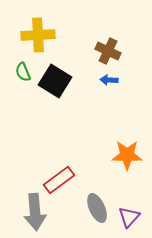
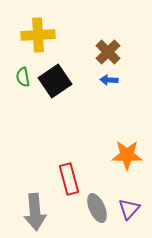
brown cross: moved 1 px down; rotated 20 degrees clockwise
green semicircle: moved 5 px down; rotated 12 degrees clockwise
black square: rotated 24 degrees clockwise
red rectangle: moved 10 px right, 1 px up; rotated 68 degrees counterclockwise
purple triangle: moved 8 px up
